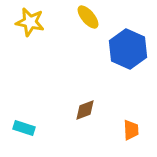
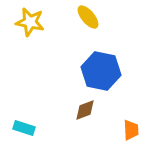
blue hexagon: moved 27 px left, 22 px down; rotated 12 degrees counterclockwise
